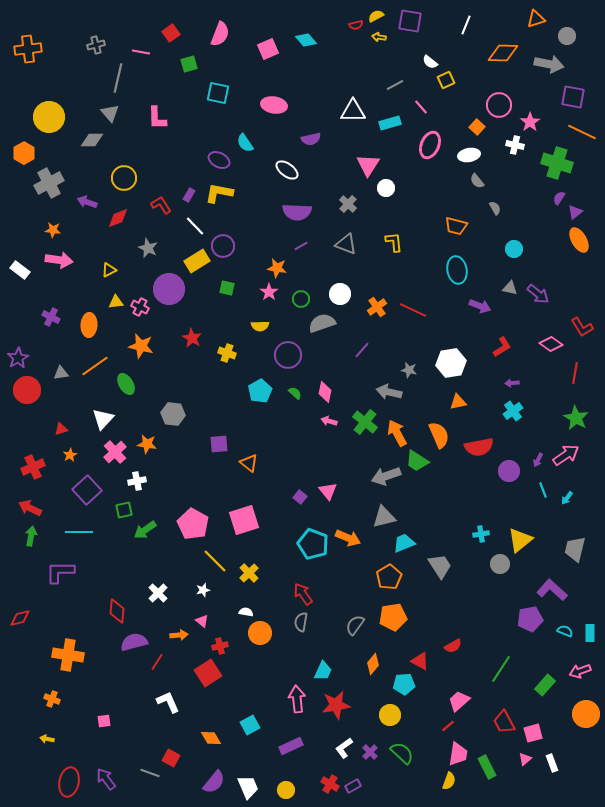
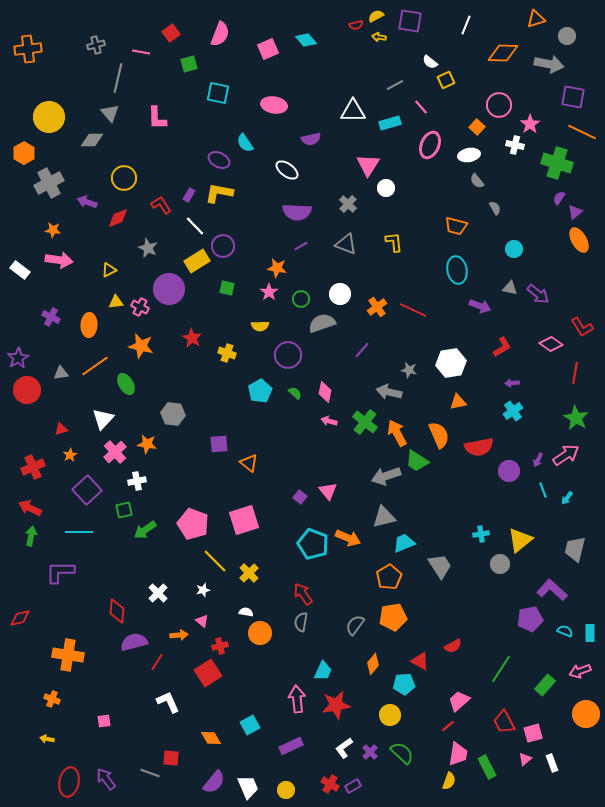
pink star at (530, 122): moved 2 px down
pink pentagon at (193, 524): rotated 8 degrees counterclockwise
red square at (171, 758): rotated 24 degrees counterclockwise
